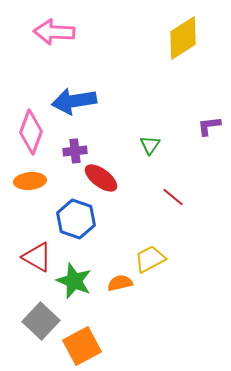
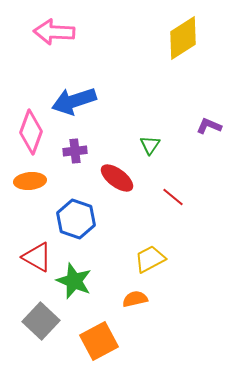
blue arrow: rotated 9 degrees counterclockwise
purple L-shape: rotated 30 degrees clockwise
red ellipse: moved 16 px right
orange semicircle: moved 15 px right, 16 px down
orange square: moved 17 px right, 5 px up
